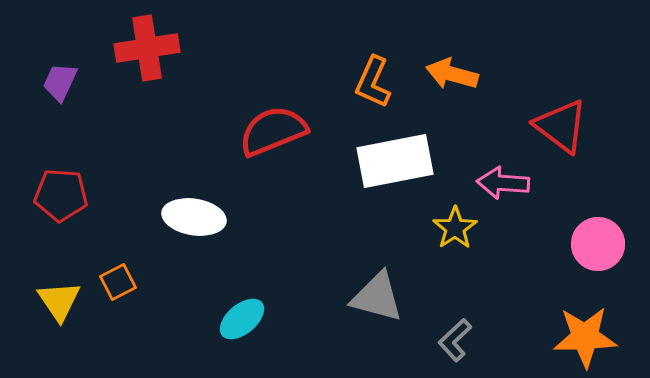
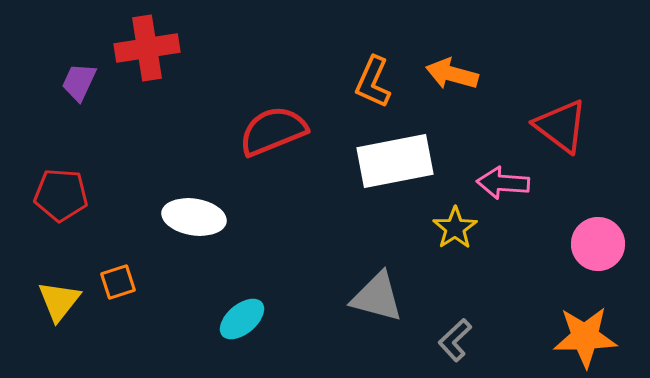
purple trapezoid: moved 19 px right
orange square: rotated 9 degrees clockwise
yellow triangle: rotated 12 degrees clockwise
